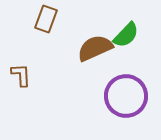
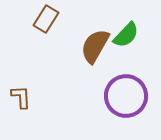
brown rectangle: rotated 12 degrees clockwise
brown semicircle: moved 2 px up; rotated 36 degrees counterclockwise
brown L-shape: moved 22 px down
